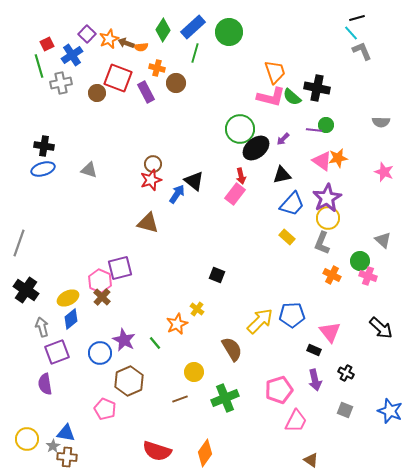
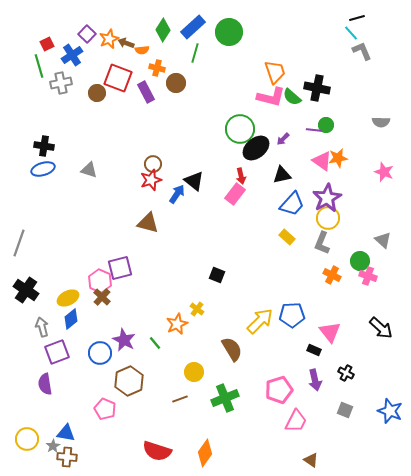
orange semicircle at (141, 47): moved 1 px right, 3 px down
